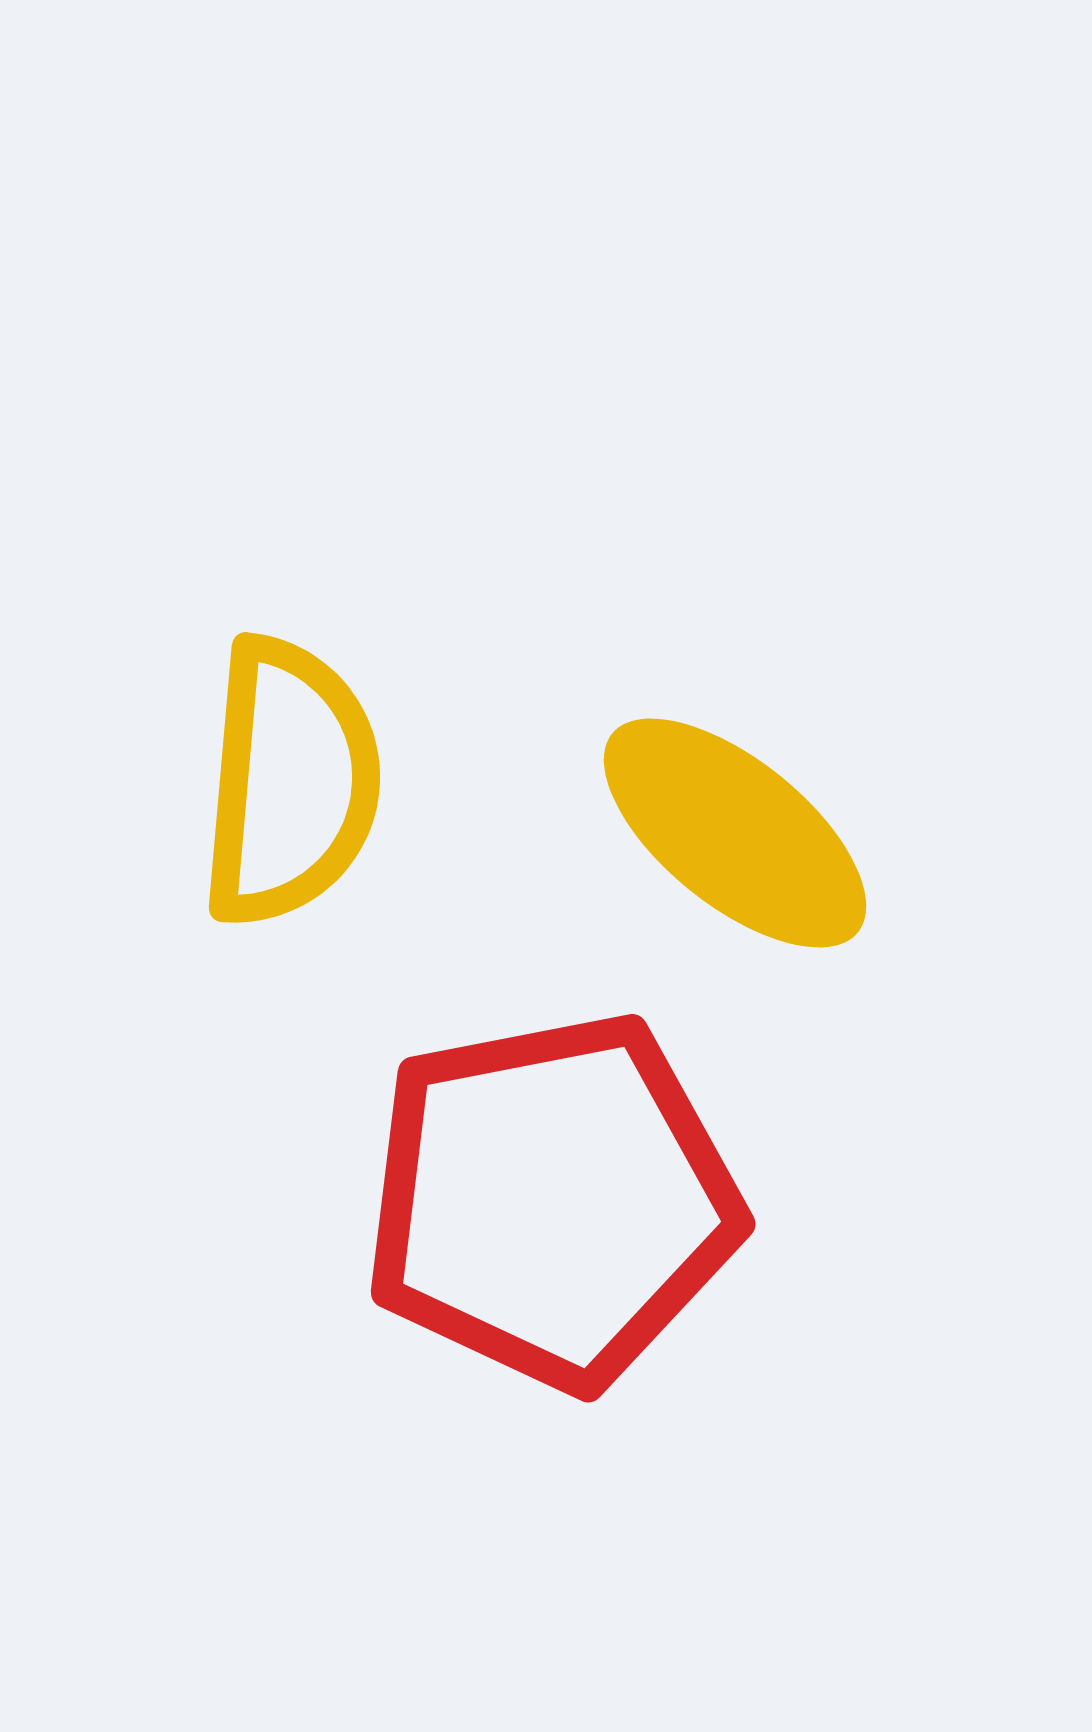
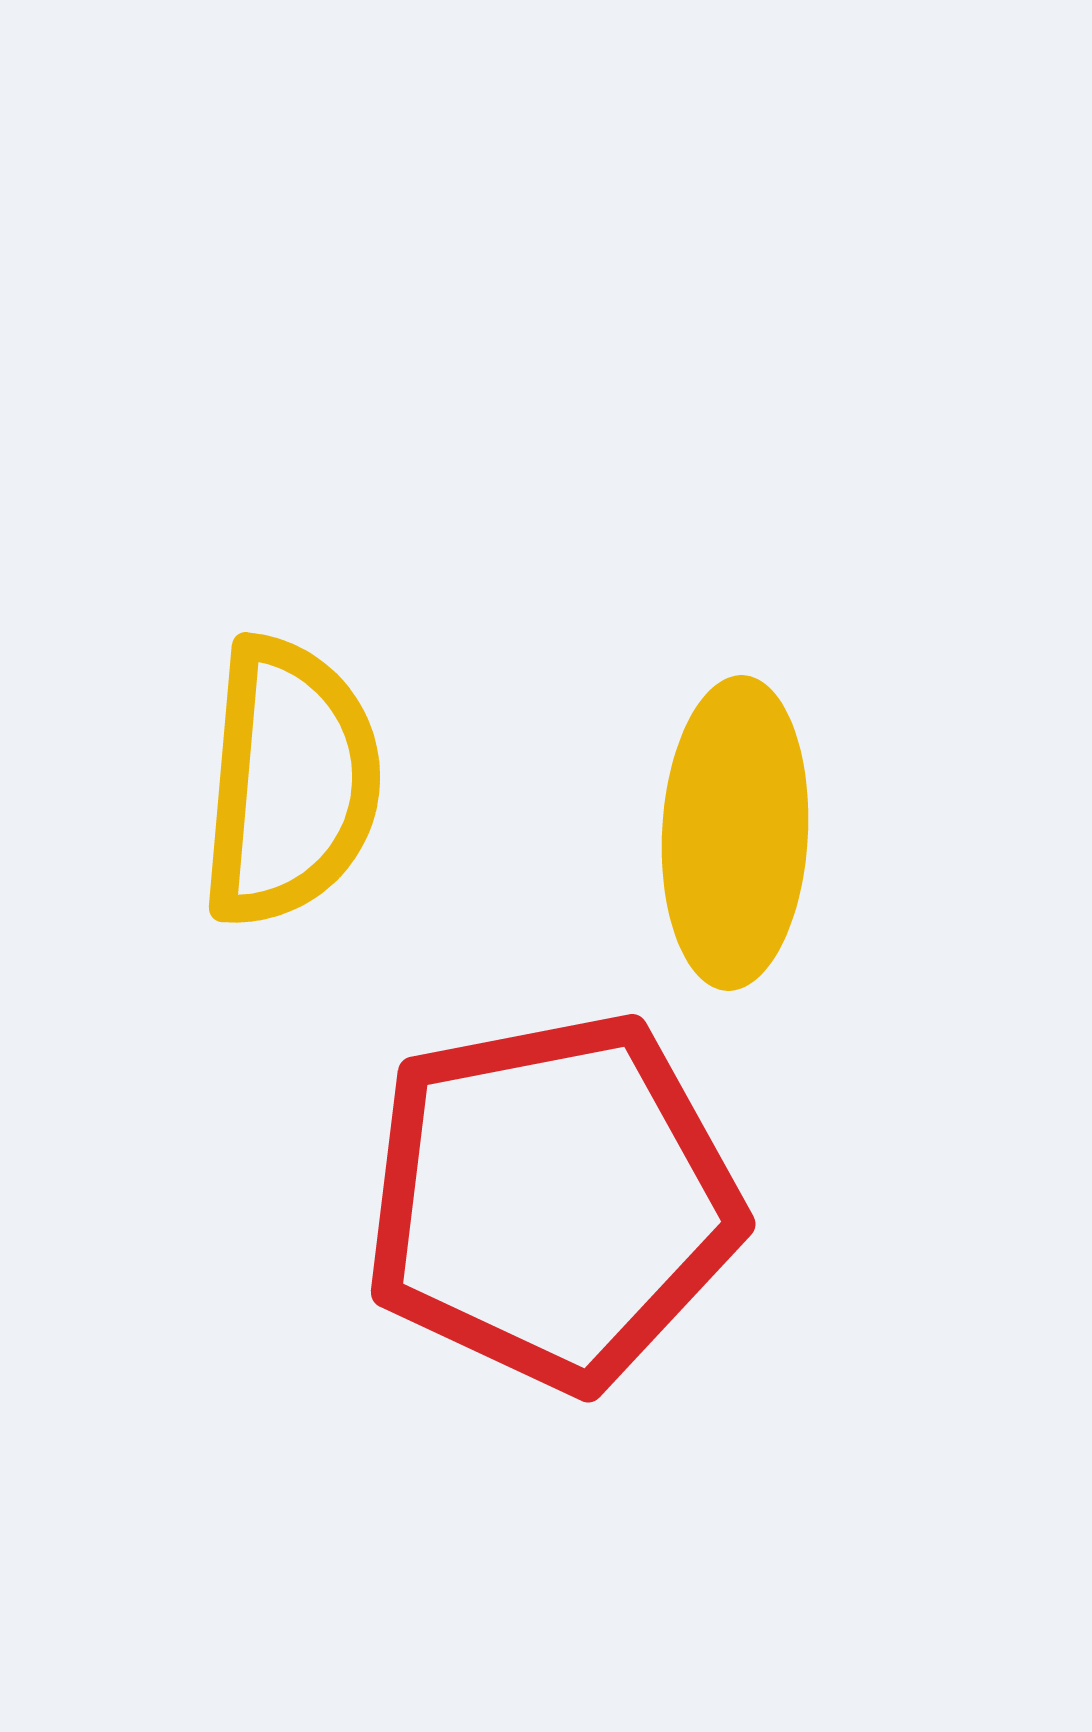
yellow ellipse: rotated 54 degrees clockwise
